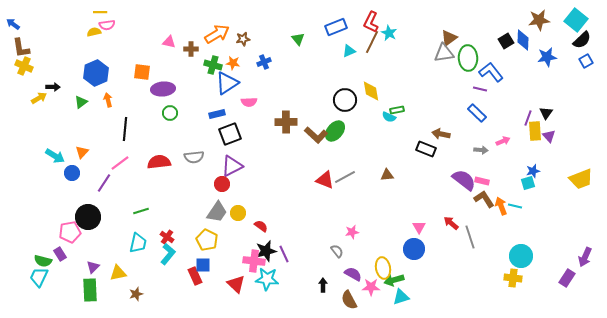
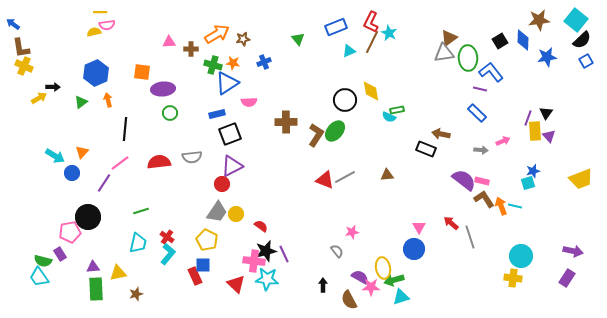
black square at (506, 41): moved 6 px left
pink triangle at (169, 42): rotated 16 degrees counterclockwise
brown L-shape at (316, 135): rotated 100 degrees counterclockwise
gray semicircle at (194, 157): moved 2 px left
yellow circle at (238, 213): moved 2 px left, 1 px down
purple arrow at (585, 257): moved 12 px left, 6 px up; rotated 102 degrees counterclockwise
purple triangle at (93, 267): rotated 40 degrees clockwise
purple semicircle at (353, 274): moved 7 px right, 3 px down
cyan trapezoid at (39, 277): rotated 60 degrees counterclockwise
green rectangle at (90, 290): moved 6 px right, 1 px up
